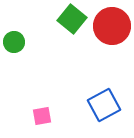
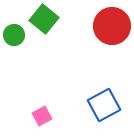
green square: moved 28 px left
green circle: moved 7 px up
pink square: rotated 18 degrees counterclockwise
